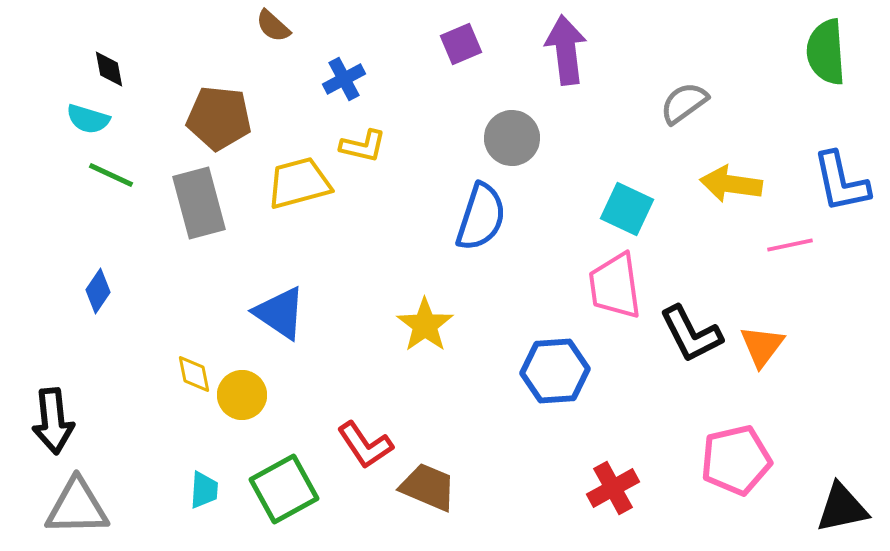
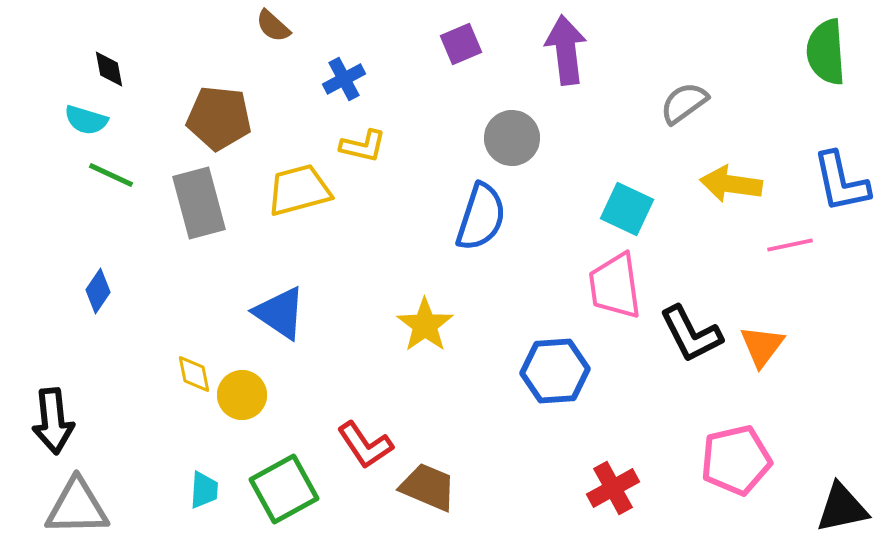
cyan semicircle: moved 2 px left, 1 px down
yellow trapezoid: moved 7 px down
